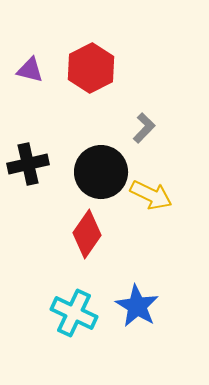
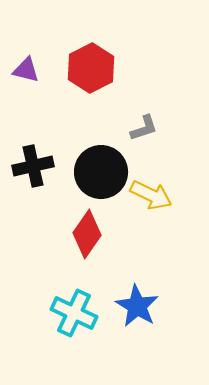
purple triangle: moved 4 px left
gray L-shape: rotated 28 degrees clockwise
black cross: moved 5 px right, 2 px down
